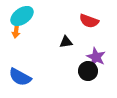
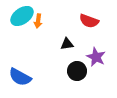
orange arrow: moved 22 px right, 10 px up
black triangle: moved 1 px right, 2 px down
black circle: moved 11 px left
